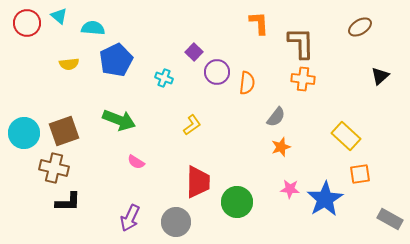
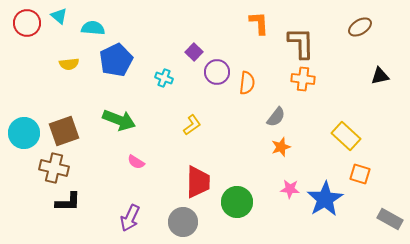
black triangle: rotated 30 degrees clockwise
orange square: rotated 25 degrees clockwise
gray circle: moved 7 px right
